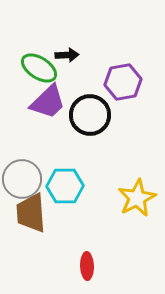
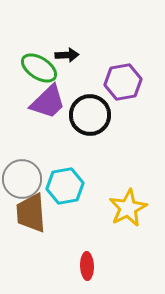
cyan hexagon: rotated 9 degrees counterclockwise
yellow star: moved 9 px left, 10 px down
